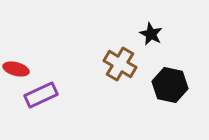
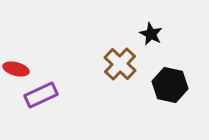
brown cross: rotated 12 degrees clockwise
